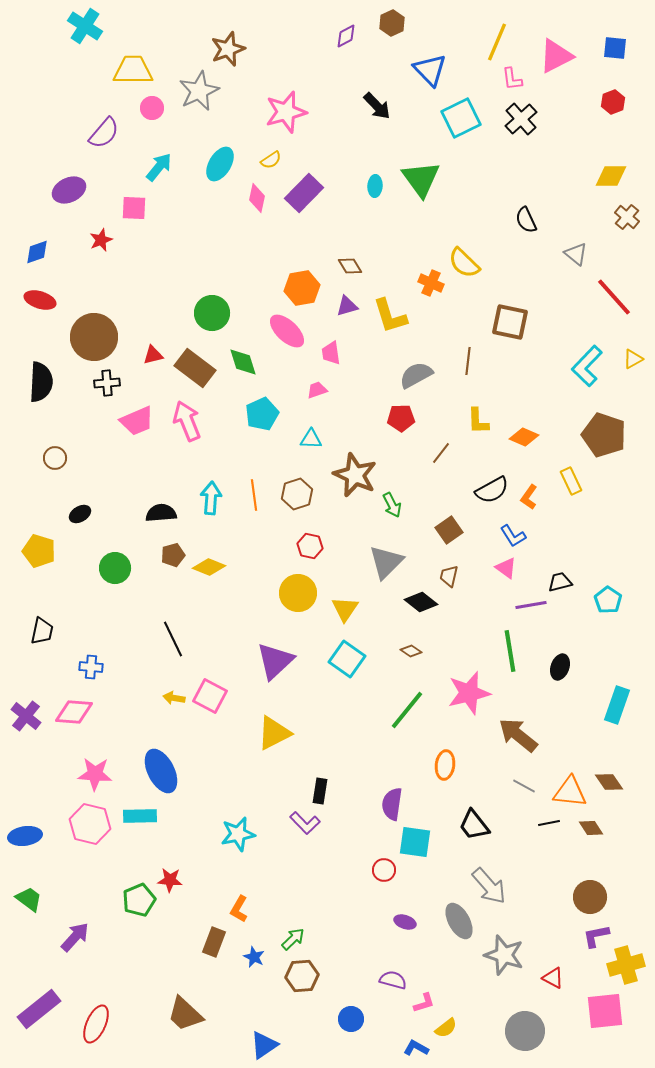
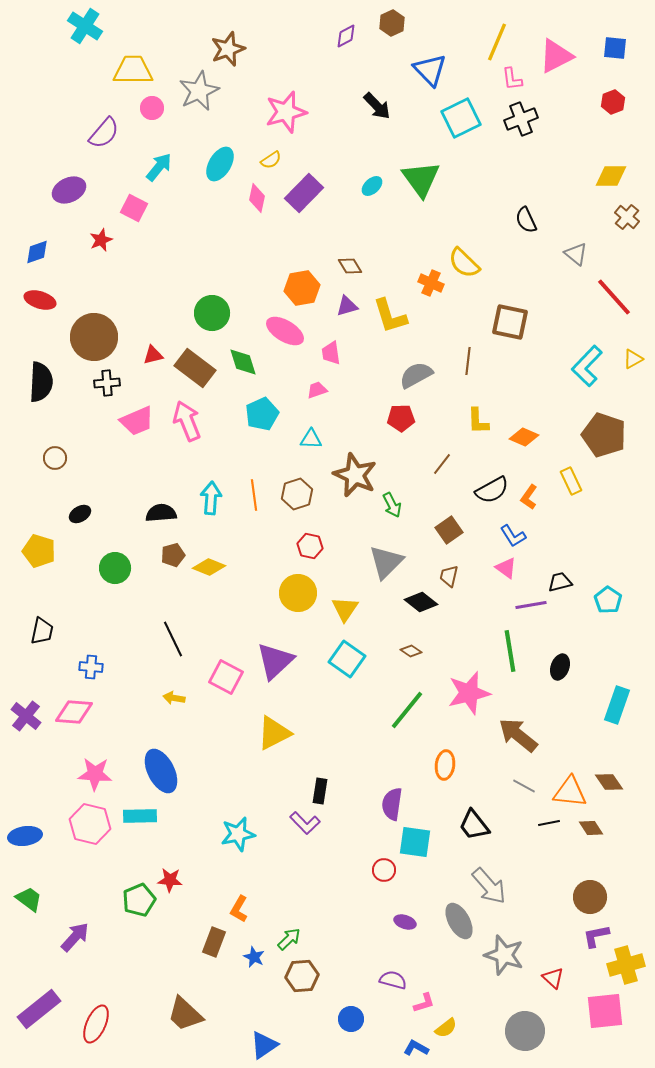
black cross at (521, 119): rotated 20 degrees clockwise
cyan ellipse at (375, 186): moved 3 px left; rotated 45 degrees clockwise
pink square at (134, 208): rotated 24 degrees clockwise
pink ellipse at (287, 331): moved 2 px left; rotated 12 degrees counterclockwise
brown line at (441, 453): moved 1 px right, 11 px down
pink square at (210, 696): moved 16 px right, 19 px up
green arrow at (293, 939): moved 4 px left
red triangle at (553, 978): rotated 15 degrees clockwise
